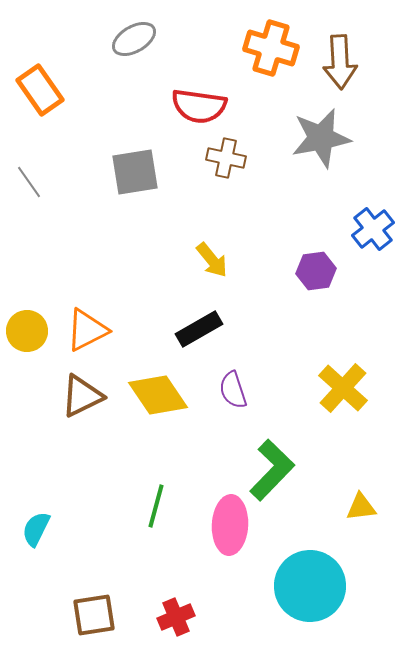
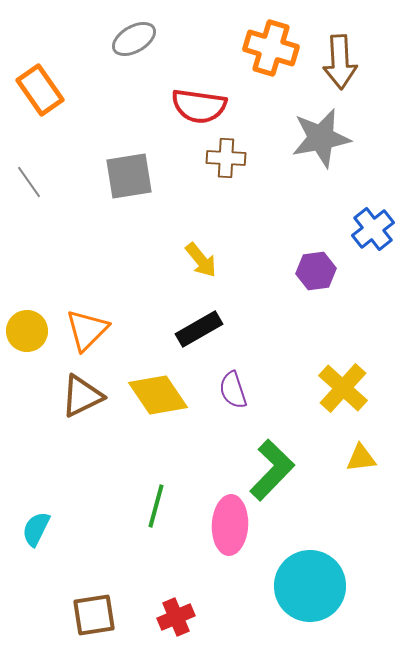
brown cross: rotated 9 degrees counterclockwise
gray square: moved 6 px left, 4 px down
yellow arrow: moved 11 px left
orange triangle: rotated 18 degrees counterclockwise
yellow triangle: moved 49 px up
